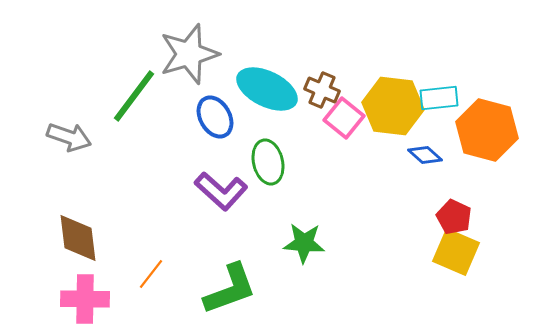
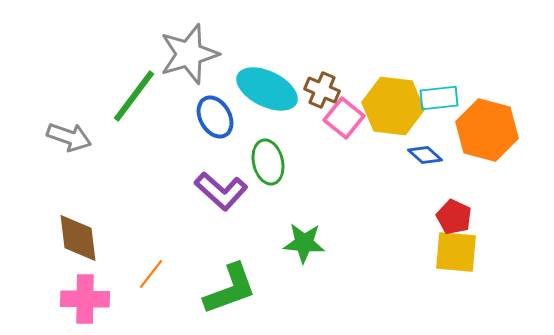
yellow square: rotated 18 degrees counterclockwise
